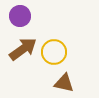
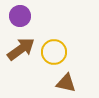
brown arrow: moved 2 px left
brown triangle: moved 2 px right
